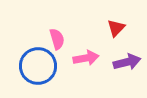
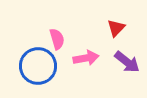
purple arrow: rotated 52 degrees clockwise
